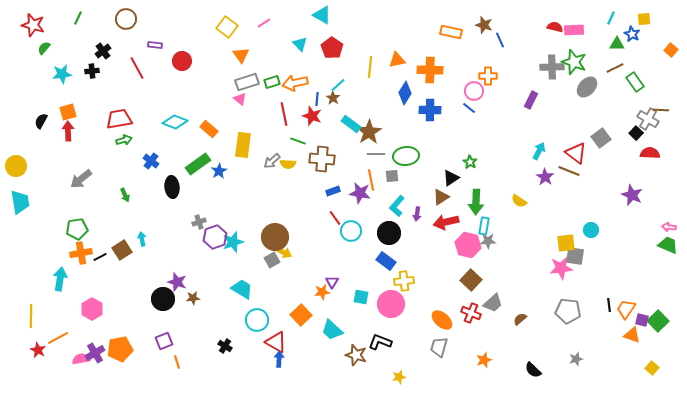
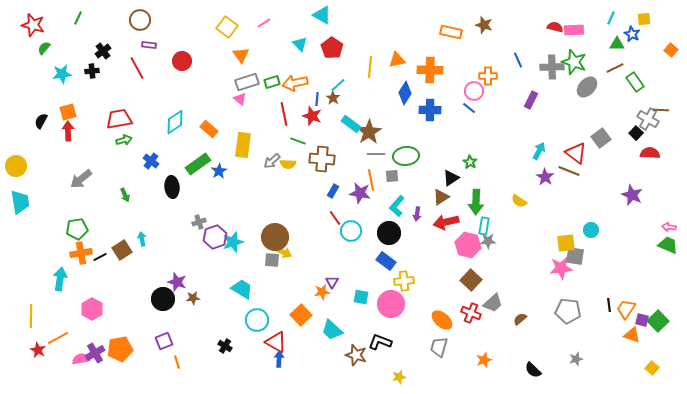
brown circle at (126, 19): moved 14 px right, 1 px down
blue line at (500, 40): moved 18 px right, 20 px down
purple rectangle at (155, 45): moved 6 px left
cyan diamond at (175, 122): rotated 55 degrees counterclockwise
blue rectangle at (333, 191): rotated 40 degrees counterclockwise
gray square at (272, 260): rotated 35 degrees clockwise
